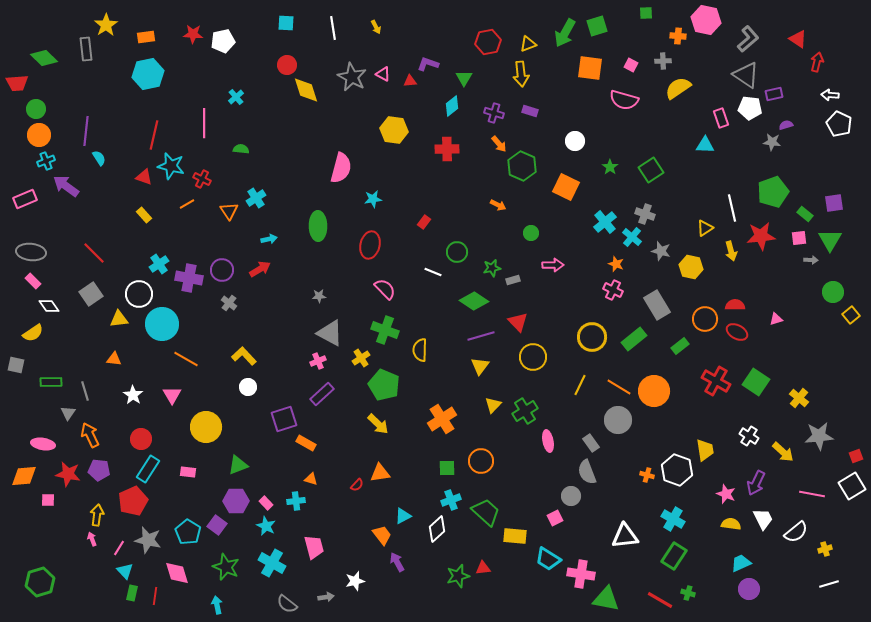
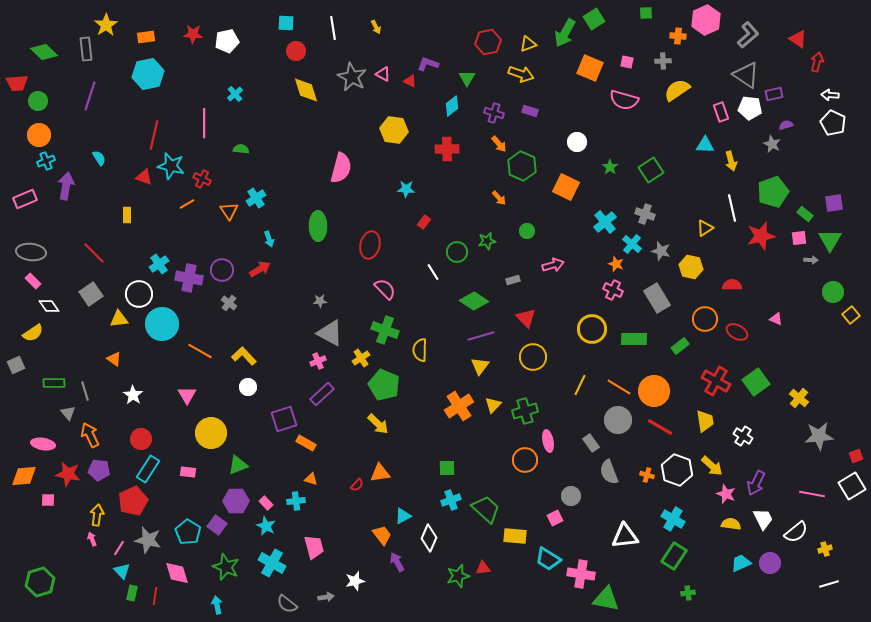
pink hexagon at (706, 20): rotated 24 degrees clockwise
green square at (597, 26): moved 3 px left, 7 px up; rotated 15 degrees counterclockwise
gray L-shape at (748, 39): moved 4 px up
white pentagon at (223, 41): moved 4 px right
green diamond at (44, 58): moved 6 px up
red circle at (287, 65): moved 9 px right, 14 px up
pink square at (631, 65): moved 4 px left, 3 px up; rotated 16 degrees counterclockwise
orange square at (590, 68): rotated 16 degrees clockwise
yellow arrow at (521, 74): rotated 65 degrees counterclockwise
green triangle at (464, 78): moved 3 px right
red triangle at (410, 81): rotated 32 degrees clockwise
yellow semicircle at (678, 88): moved 1 px left, 2 px down
cyan cross at (236, 97): moved 1 px left, 3 px up
green circle at (36, 109): moved 2 px right, 8 px up
pink rectangle at (721, 118): moved 6 px up
white pentagon at (839, 124): moved 6 px left, 1 px up
purple line at (86, 131): moved 4 px right, 35 px up; rotated 12 degrees clockwise
white circle at (575, 141): moved 2 px right, 1 px down
gray star at (772, 142): moved 2 px down; rotated 18 degrees clockwise
purple arrow at (66, 186): rotated 64 degrees clockwise
cyan star at (373, 199): moved 33 px right, 10 px up; rotated 12 degrees clockwise
orange arrow at (498, 205): moved 1 px right, 7 px up; rotated 21 degrees clockwise
yellow rectangle at (144, 215): moved 17 px left; rotated 42 degrees clockwise
green circle at (531, 233): moved 4 px left, 2 px up
red star at (761, 236): rotated 8 degrees counterclockwise
cyan cross at (632, 237): moved 7 px down
cyan arrow at (269, 239): rotated 84 degrees clockwise
yellow arrow at (731, 251): moved 90 px up
pink arrow at (553, 265): rotated 15 degrees counterclockwise
green star at (492, 268): moved 5 px left, 27 px up
white line at (433, 272): rotated 36 degrees clockwise
gray star at (319, 296): moved 1 px right, 5 px down
gray rectangle at (657, 305): moved 7 px up
red semicircle at (735, 305): moved 3 px left, 20 px up
pink triangle at (776, 319): rotated 40 degrees clockwise
red triangle at (518, 322): moved 8 px right, 4 px up
yellow circle at (592, 337): moved 8 px up
green rectangle at (634, 339): rotated 40 degrees clockwise
orange triangle at (114, 359): rotated 28 degrees clockwise
orange line at (186, 359): moved 14 px right, 8 px up
gray square at (16, 365): rotated 36 degrees counterclockwise
green rectangle at (51, 382): moved 3 px right, 1 px down
green square at (756, 382): rotated 20 degrees clockwise
pink triangle at (172, 395): moved 15 px right
green cross at (525, 411): rotated 15 degrees clockwise
gray triangle at (68, 413): rotated 14 degrees counterclockwise
orange cross at (442, 419): moved 17 px right, 13 px up
yellow circle at (206, 427): moved 5 px right, 6 px down
white cross at (749, 436): moved 6 px left
yellow trapezoid at (705, 450): moved 29 px up
yellow arrow at (783, 452): moved 71 px left, 14 px down
orange circle at (481, 461): moved 44 px right, 1 px up
gray semicircle at (587, 472): moved 22 px right
green trapezoid at (486, 512): moved 3 px up
white diamond at (437, 529): moved 8 px left, 9 px down; rotated 24 degrees counterclockwise
cyan triangle at (125, 571): moved 3 px left
purple circle at (749, 589): moved 21 px right, 26 px up
green cross at (688, 593): rotated 24 degrees counterclockwise
red line at (660, 600): moved 173 px up
